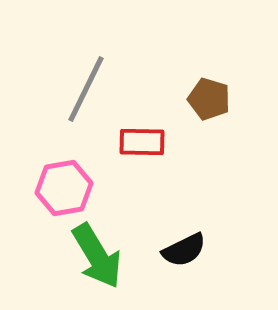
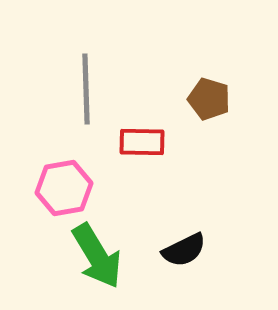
gray line: rotated 28 degrees counterclockwise
